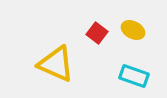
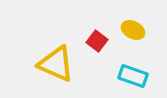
red square: moved 8 px down
cyan rectangle: moved 1 px left
